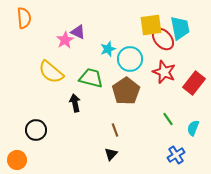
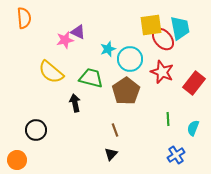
pink star: rotated 18 degrees clockwise
red star: moved 2 px left
green line: rotated 32 degrees clockwise
